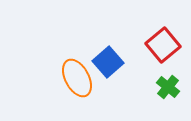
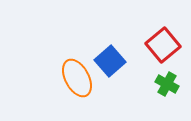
blue square: moved 2 px right, 1 px up
green cross: moved 1 px left, 3 px up; rotated 10 degrees counterclockwise
